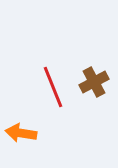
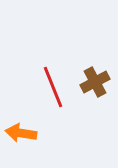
brown cross: moved 1 px right
